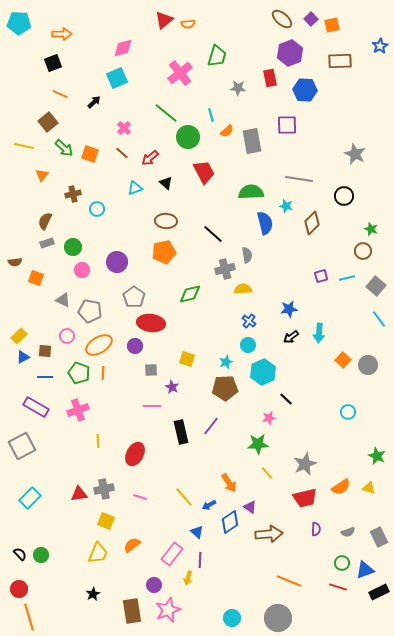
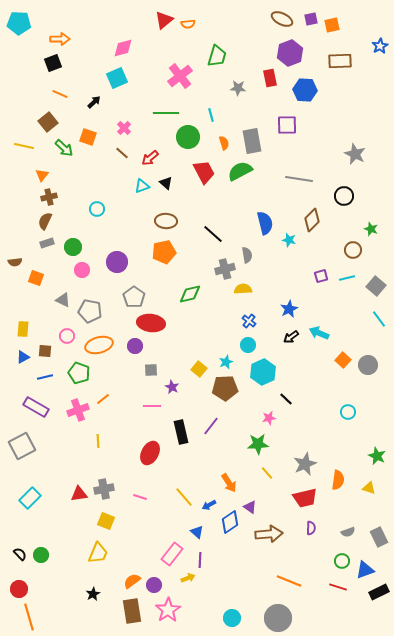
brown ellipse at (282, 19): rotated 15 degrees counterclockwise
purple square at (311, 19): rotated 32 degrees clockwise
orange arrow at (62, 34): moved 2 px left, 5 px down
pink cross at (180, 73): moved 3 px down
green line at (166, 113): rotated 40 degrees counterclockwise
orange semicircle at (227, 131): moved 3 px left, 12 px down; rotated 64 degrees counterclockwise
orange square at (90, 154): moved 2 px left, 17 px up
cyan triangle at (135, 188): moved 7 px right, 2 px up
green semicircle at (251, 192): moved 11 px left, 21 px up; rotated 25 degrees counterclockwise
brown cross at (73, 194): moved 24 px left, 3 px down
cyan star at (286, 206): moved 3 px right, 34 px down
brown diamond at (312, 223): moved 3 px up
brown circle at (363, 251): moved 10 px left, 1 px up
blue star at (289, 309): rotated 18 degrees counterclockwise
cyan arrow at (319, 333): rotated 108 degrees clockwise
yellow rectangle at (19, 336): moved 4 px right, 7 px up; rotated 42 degrees counterclockwise
orange ellipse at (99, 345): rotated 16 degrees clockwise
yellow square at (187, 359): moved 12 px right, 10 px down; rotated 21 degrees clockwise
orange line at (103, 373): moved 26 px down; rotated 48 degrees clockwise
blue line at (45, 377): rotated 14 degrees counterclockwise
red ellipse at (135, 454): moved 15 px right, 1 px up
orange semicircle at (341, 487): moved 3 px left, 7 px up; rotated 48 degrees counterclockwise
purple semicircle at (316, 529): moved 5 px left, 1 px up
orange semicircle at (132, 545): moved 36 px down
green circle at (342, 563): moved 2 px up
yellow arrow at (188, 578): rotated 128 degrees counterclockwise
pink star at (168, 610): rotated 10 degrees counterclockwise
